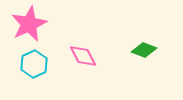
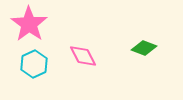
pink star: rotated 12 degrees counterclockwise
green diamond: moved 2 px up
